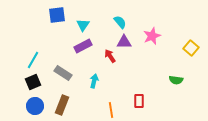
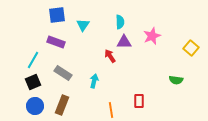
cyan semicircle: rotated 40 degrees clockwise
purple rectangle: moved 27 px left, 4 px up; rotated 48 degrees clockwise
